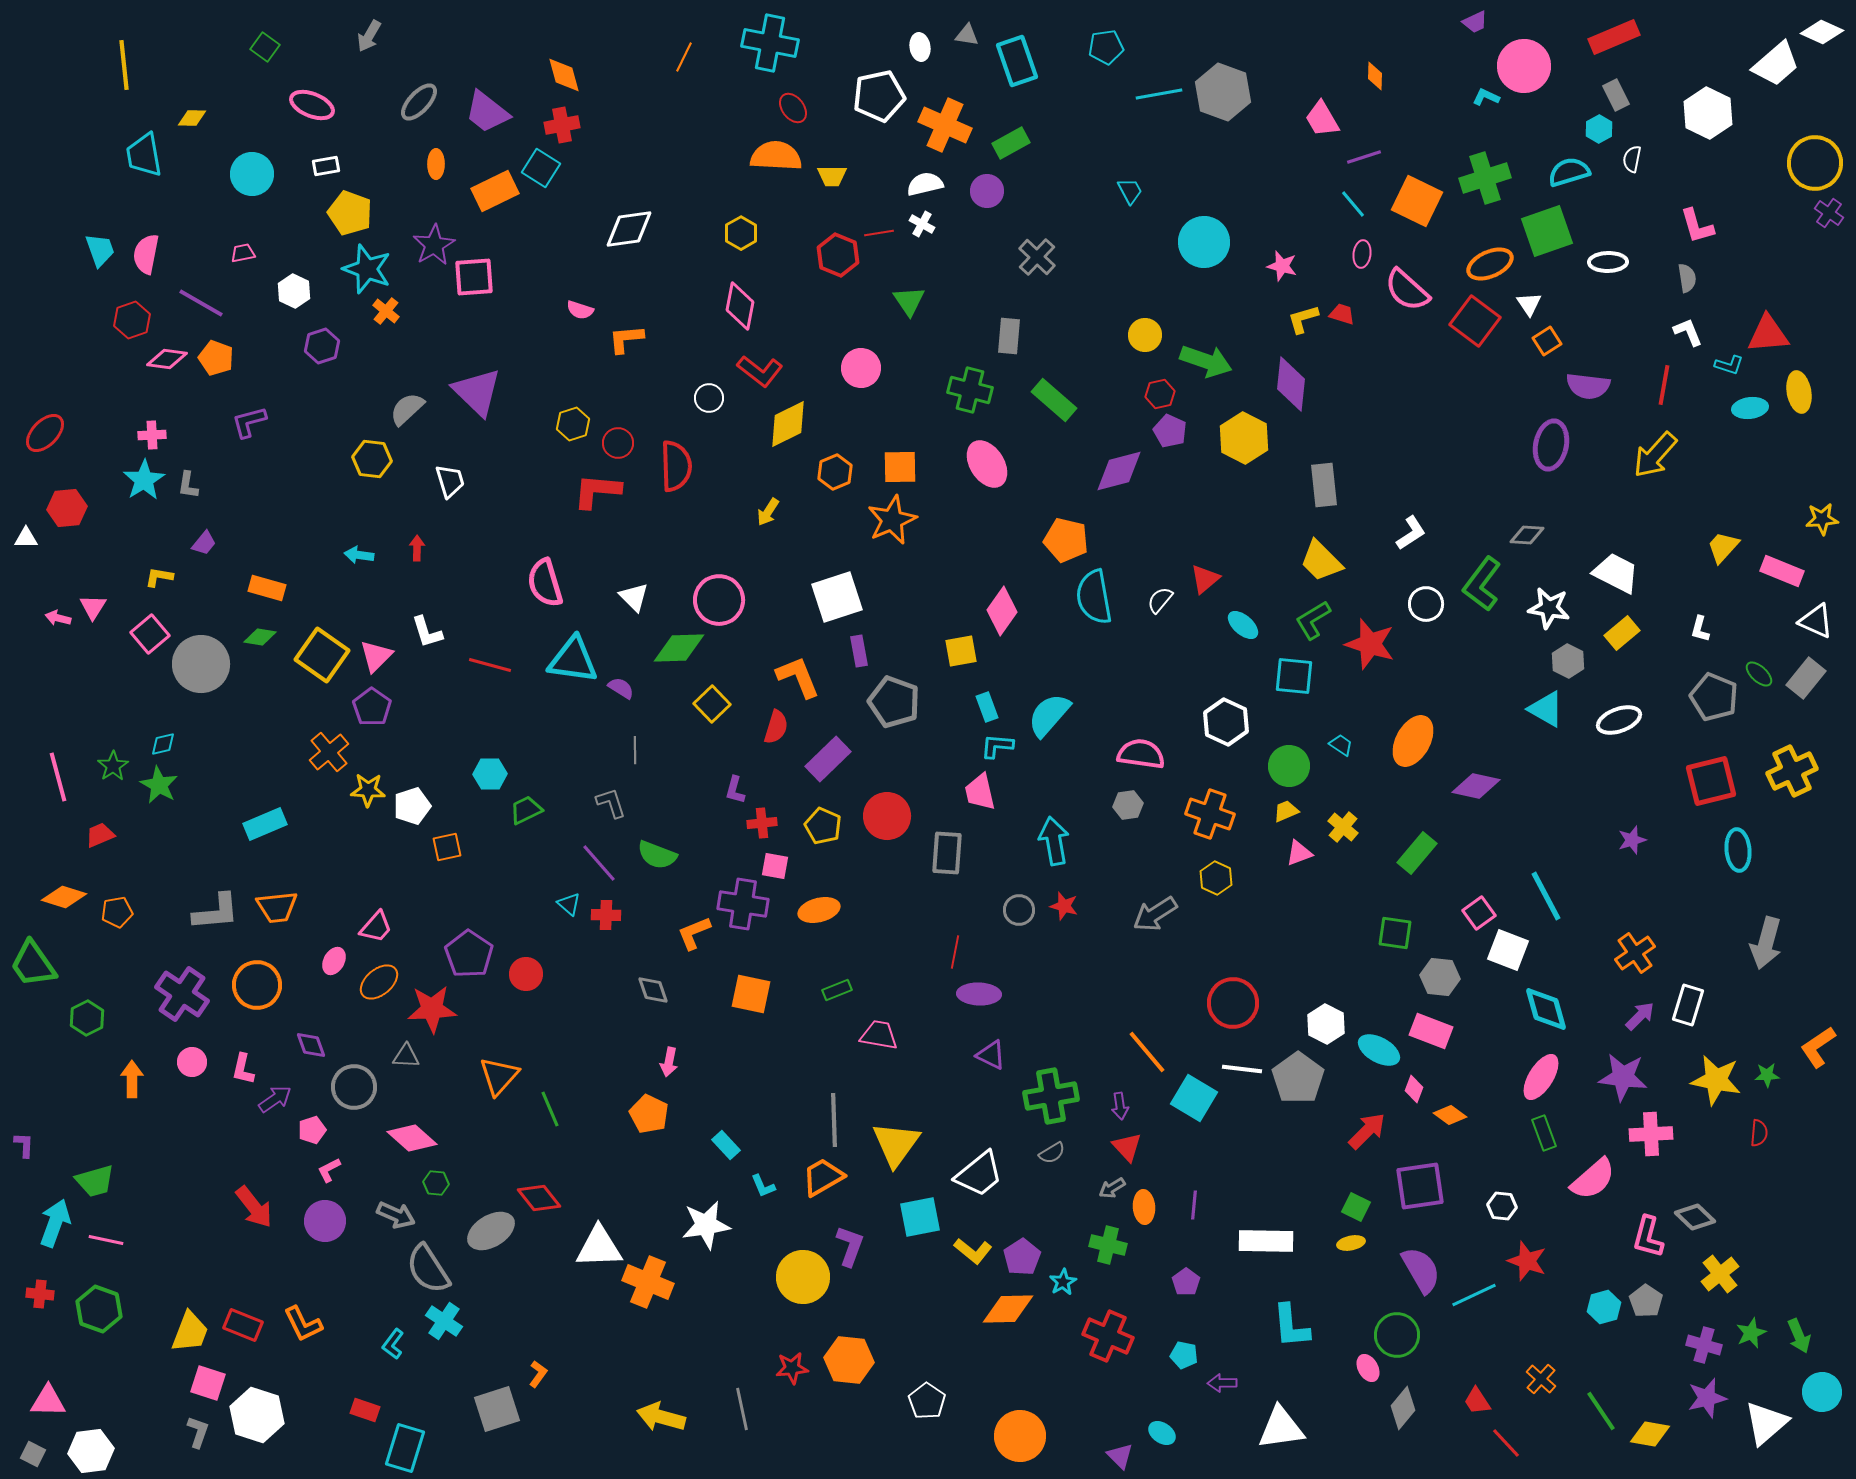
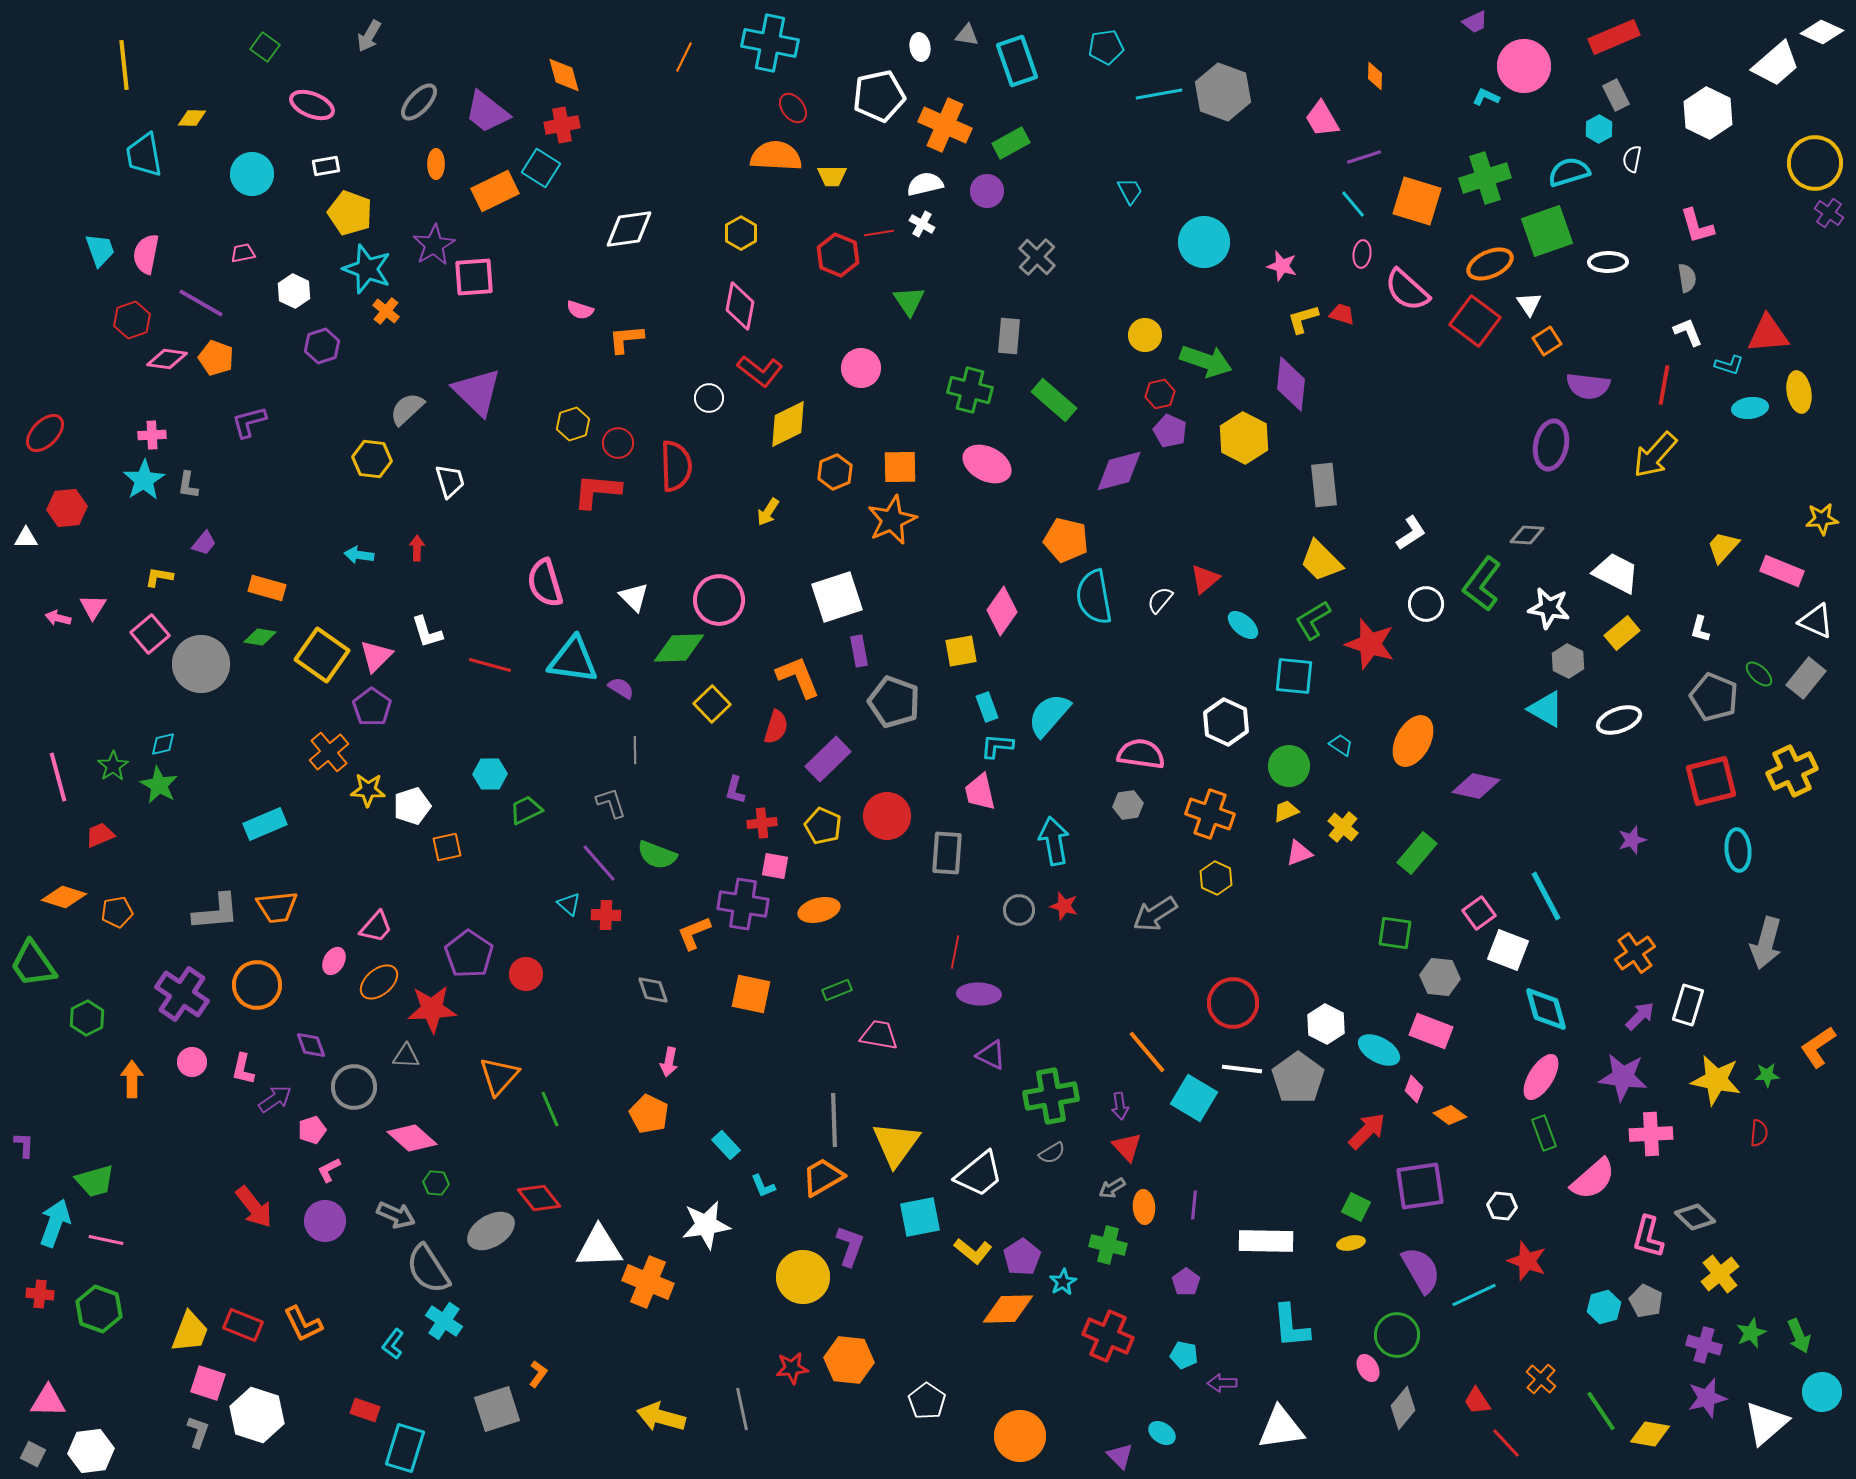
orange square at (1417, 201): rotated 9 degrees counterclockwise
pink ellipse at (987, 464): rotated 30 degrees counterclockwise
gray pentagon at (1646, 1301): rotated 8 degrees counterclockwise
